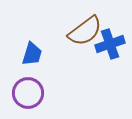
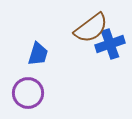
brown semicircle: moved 6 px right, 3 px up
blue trapezoid: moved 6 px right
